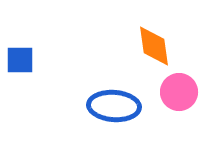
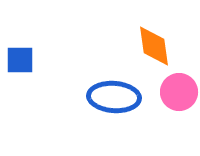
blue ellipse: moved 9 px up
